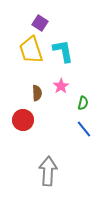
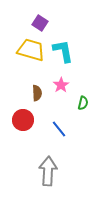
yellow trapezoid: rotated 124 degrees clockwise
pink star: moved 1 px up
blue line: moved 25 px left
